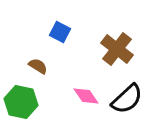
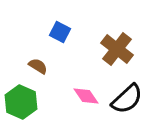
green hexagon: rotated 12 degrees clockwise
